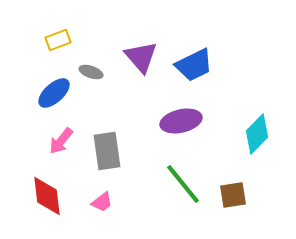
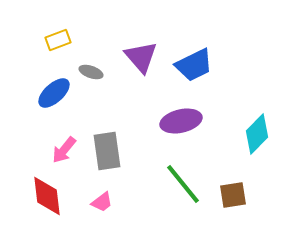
pink arrow: moved 3 px right, 9 px down
